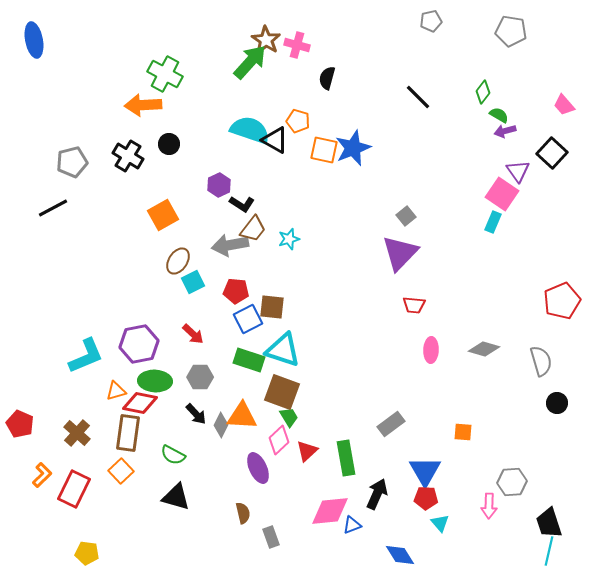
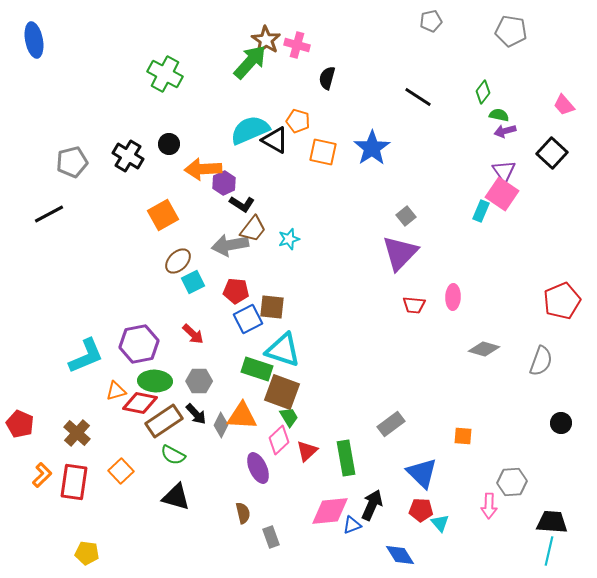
black line at (418, 97): rotated 12 degrees counterclockwise
orange arrow at (143, 105): moved 60 px right, 64 px down
green semicircle at (499, 115): rotated 18 degrees counterclockwise
cyan semicircle at (250, 130): rotated 42 degrees counterclockwise
blue star at (353, 148): moved 19 px right; rotated 12 degrees counterclockwise
orange square at (324, 150): moved 1 px left, 2 px down
purple triangle at (518, 171): moved 14 px left
purple hexagon at (219, 185): moved 5 px right, 2 px up
black line at (53, 208): moved 4 px left, 6 px down
cyan rectangle at (493, 222): moved 12 px left, 11 px up
brown ellipse at (178, 261): rotated 12 degrees clockwise
pink ellipse at (431, 350): moved 22 px right, 53 px up
green rectangle at (249, 360): moved 8 px right, 9 px down
gray semicircle at (541, 361): rotated 36 degrees clockwise
gray hexagon at (200, 377): moved 1 px left, 4 px down
black circle at (557, 403): moved 4 px right, 20 px down
orange square at (463, 432): moved 4 px down
brown rectangle at (128, 433): moved 36 px right, 12 px up; rotated 48 degrees clockwise
blue triangle at (425, 471): moved 3 px left, 2 px down; rotated 16 degrees counterclockwise
red rectangle at (74, 489): moved 7 px up; rotated 18 degrees counterclockwise
black arrow at (377, 494): moved 5 px left, 11 px down
red pentagon at (426, 498): moved 5 px left, 12 px down
black trapezoid at (549, 523): moved 3 px right, 1 px up; rotated 112 degrees clockwise
